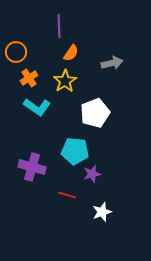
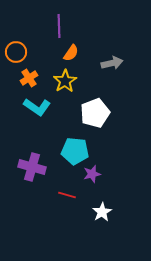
white star: rotated 12 degrees counterclockwise
